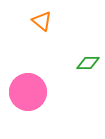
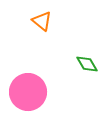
green diamond: moved 1 px left, 1 px down; rotated 60 degrees clockwise
